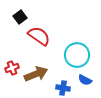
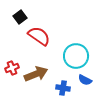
cyan circle: moved 1 px left, 1 px down
